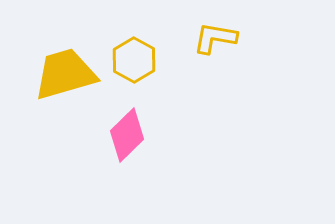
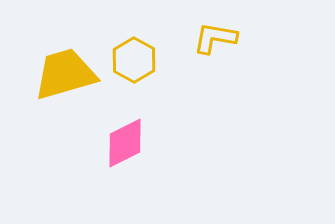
pink diamond: moved 2 px left, 8 px down; rotated 18 degrees clockwise
